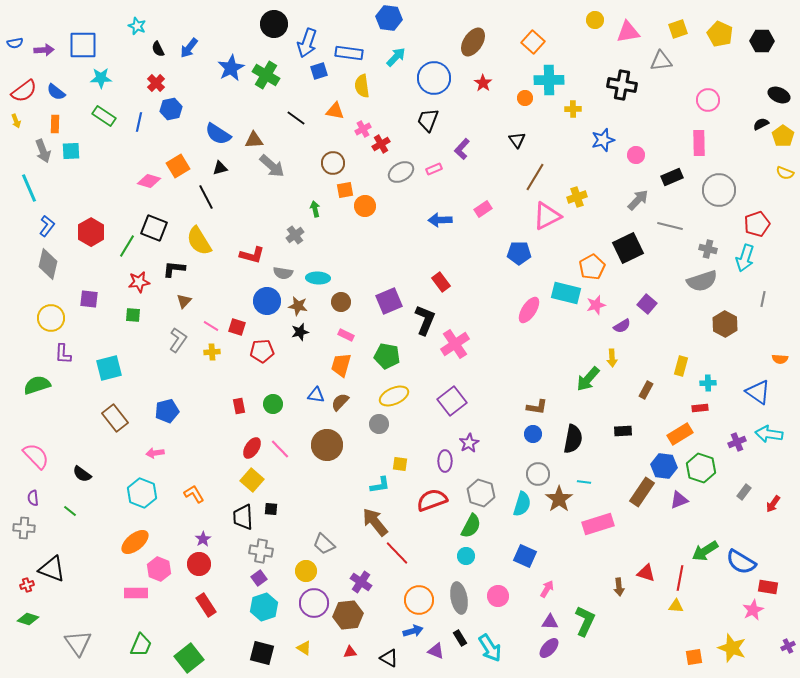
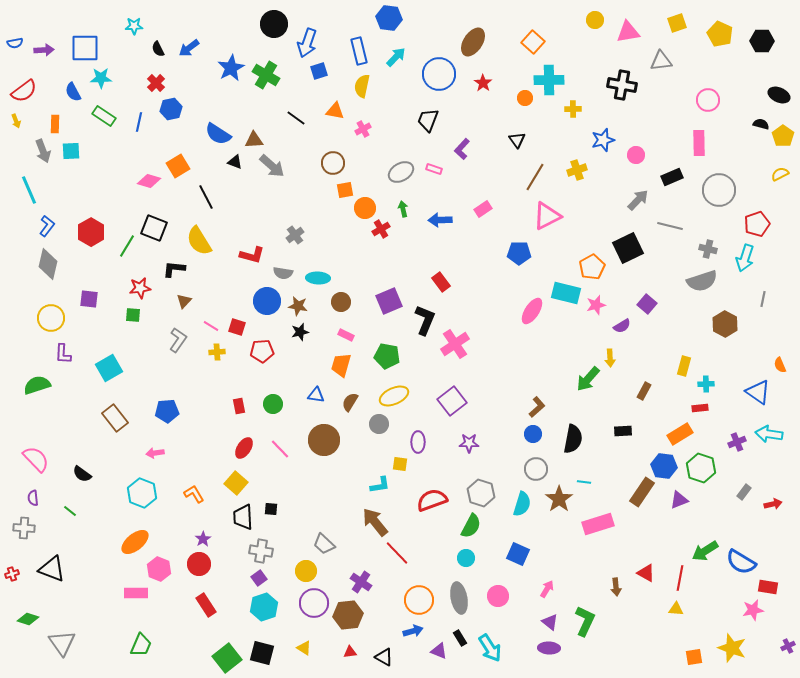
cyan star at (137, 26): moved 3 px left; rotated 24 degrees counterclockwise
yellow square at (678, 29): moved 1 px left, 6 px up
blue square at (83, 45): moved 2 px right, 3 px down
blue arrow at (189, 48): rotated 15 degrees clockwise
blue rectangle at (349, 53): moved 10 px right, 2 px up; rotated 68 degrees clockwise
blue circle at (434, 78): moved 5 px right, 4 px up
yellow semicircle at (362, 86): rotated 20 degrees clockwise
blue semicircle at (56, 92): moved 17 px right; rotated 24 degrees clockwise
black semicircle at (761, 124): rotated 42 degrees clockwise
red cross at (381, 144): moved 85 px down
black triangle at (220, 168): moved 15 px right, 6 px up; rotated 35 degrees clockwise
pink rectangle at (434, 169): rotated 42 degrees clockwise
yellow semicircle at (785, 173): moved 5 px left, 1 px down; rotated 132 degrees clockwise
cyan line at (29, 188): moved 2 px down
yellow cross at (577, 197): moved 27 px up
orange circle at (365, 206): moved 2 px down
green arrow at (315, 209): moved 88 px right
red star at (139, 282): moved 1 px right, 6 px down
pink ellipse at (529, 310): moved 3 px right, 1 px down
yellow cross at (212, 352): moved 5 px right
yellow arrow at (612, 358): moved 2 px left
orange semicircle at (780, 359): moved 6 px down; rotated 63 degrees clockwise
yellow rectangle at (681, 366): moved 3 px right
cyan square at (109, 368): rotated 16 degrees counterclockwise
cyan cross at (708, 383): moved 2 px left, 1 px down
brown rectangle at (646, 390): moved 2 px left, 1 px down
brown semicircle at (340, 402): moved 10 px right; rotated 12 degrees counterclockwise
brown L-shape at (537, 407): rotated 50 degrees counterclockwise
blue pentagon at (167, 411): rotated 10 degrees clockwise
purple star at (469, 443): rotated 30 degrees clockwise
brown circle at (327, 445): moved 3 px left, 5 px up
red ellipse at (252, 448): moved 8 px left
pink semicircle at (36, 456): moved 3 px down
purple ellipse at (445, 461): moved 27 px left, 19 px up
gray circle at (538, 474): moved 2 px left, 5 px up
yellow square at (252, 480): moved 16 px left, 3 px down
red arrow at (773, 504): rotated 138 degrees counterclockwise
cyan circle at (466, 556): moved 2 px down
blue square at (525, 556): moved 7 px left, 2 px up
red triangle at (646, 573): rotated 12 degrees clockwise
red cross at (27, 585): moved 15 px left, 11 px up
brown arrow at (619, 587): moved 3 px left
yellow triangle at (676, 606): moved 3 px down
pink star at (753, 610): rotated 15 degrees clockwise
purple triangle at (550, 622): rotated 36 degrees clockwise
gray triangle at (78, 643): moved 16 px left
purple ellipse at (549, 648): rotated 50 degrees clockwise
purple triangle at (436, 651): moved 3 px right
green square at (189, 658): moved 38 px right
black triangle at (389, 658): moved 5 px left, 1 px up
